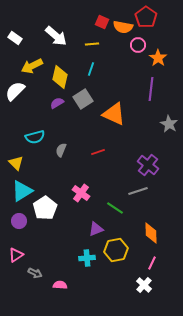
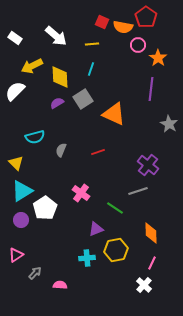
yellow diamond: rotated 15 degrees counterclockwise
purple circle: moved 2 px right, 1 px up
gray arrow: rotated 72 degrees counterclockwise
